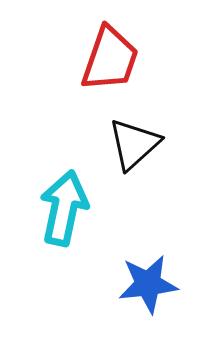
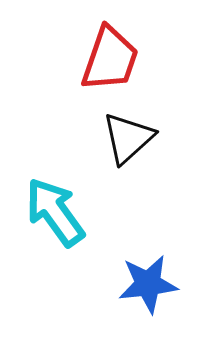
black triangle: moved 6 px left, 6 px up
cyan arrow: moved 9 px left, 4 px down; rotated 48 degrees counterclockwise
